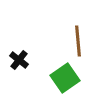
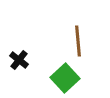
green square: rotated 8 degrees counterclockwise
